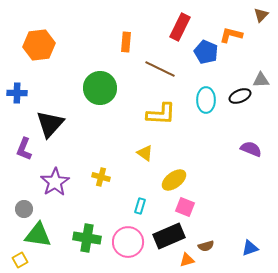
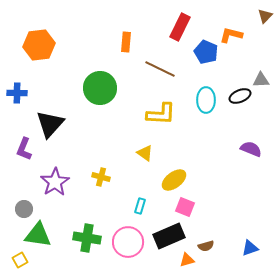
brown triangle: moved 4 px right, 1 px down
